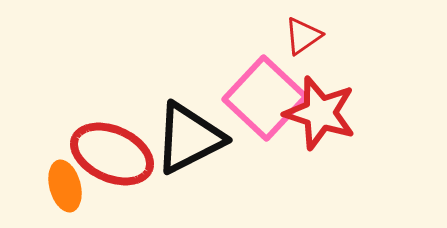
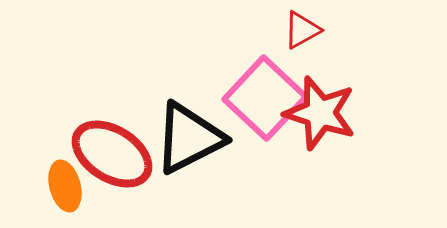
red triangle: moved 1 px left, 6 px up; rotated 6 degrees clockwise
red ellipse: rotated 8 degrees clockwise
